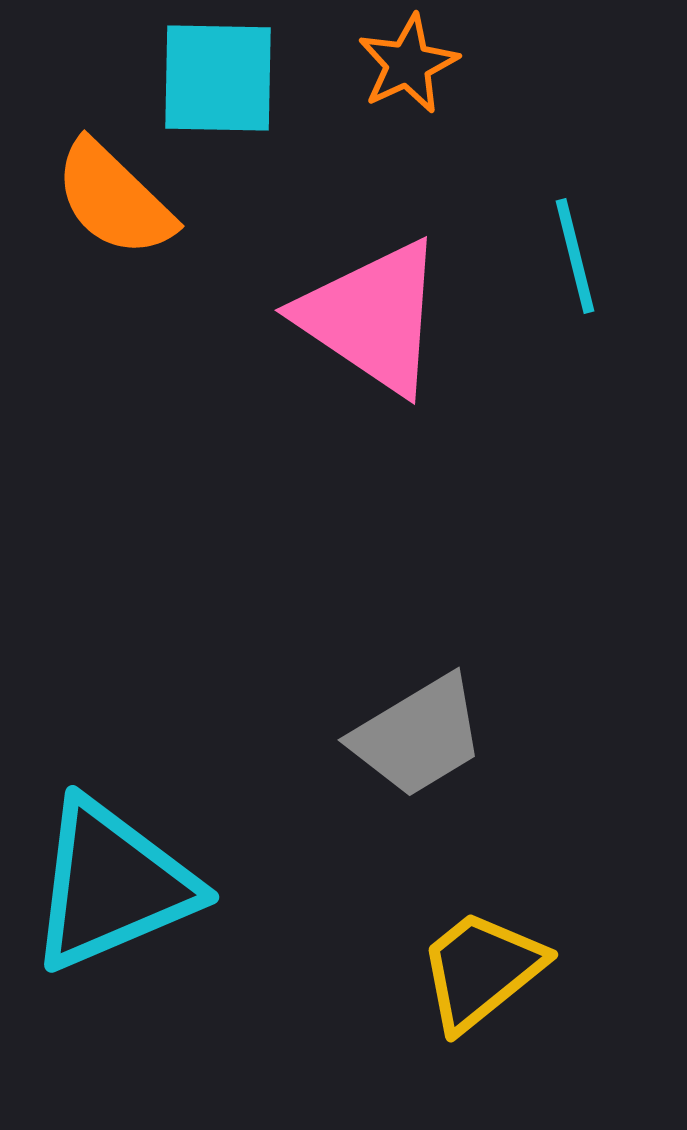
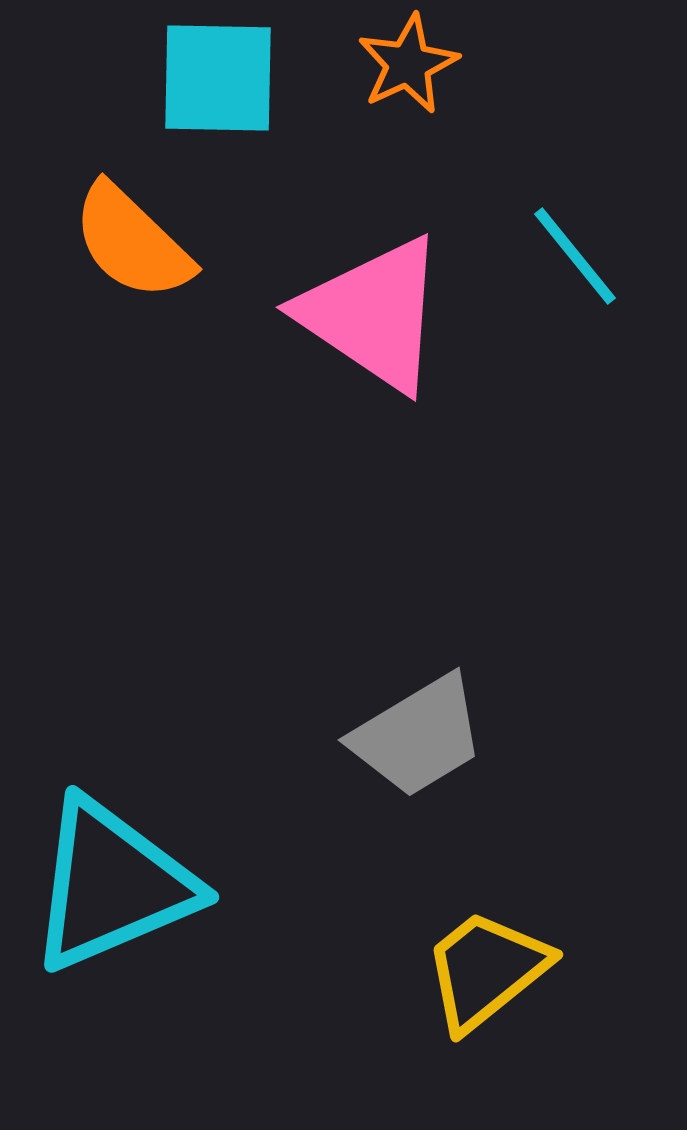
orange semicircle: moved 18 px right, 43 px down
cyan line: rotated 25 degrees counterclockwise
pink triangle: moved 1 px right, 3 px up
yellow trapezoid: moved 5 px right
